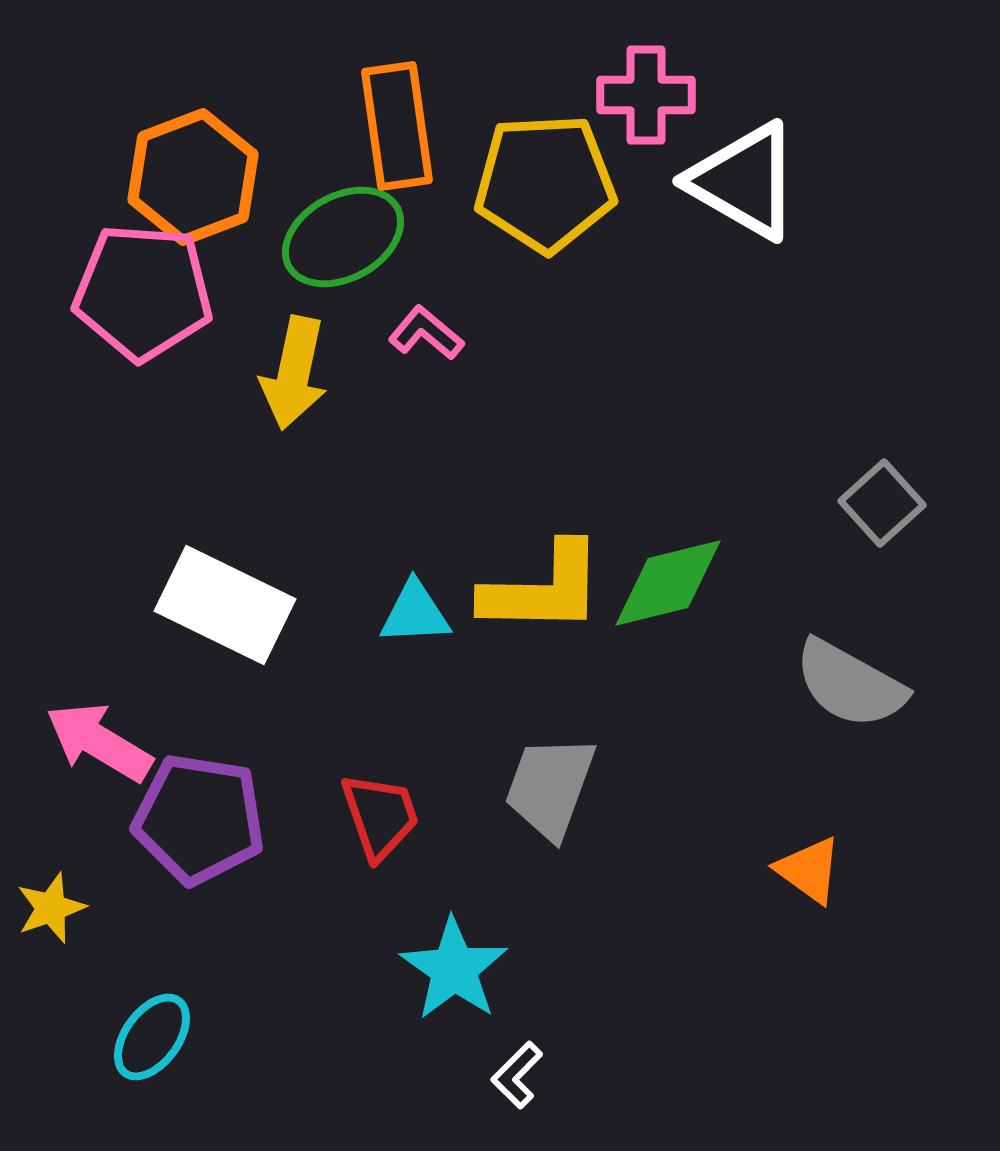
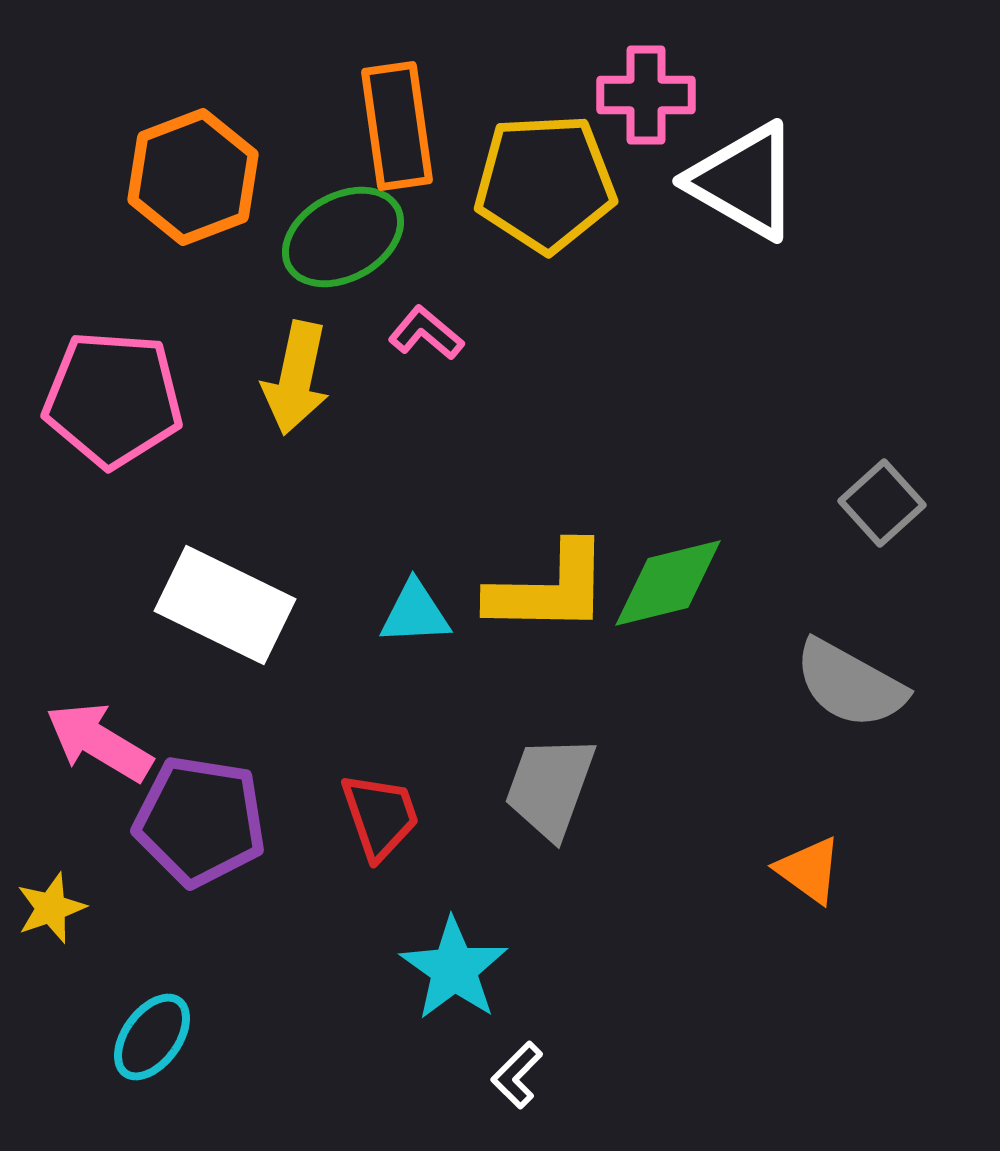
pink pentagon: moved 30 px left, 107 px down
yellow arrow: moved 2 px right, 5 px down
yellow L-shape: moved 6 px right
purple pentagon: moved 1 px right, 2 px down
